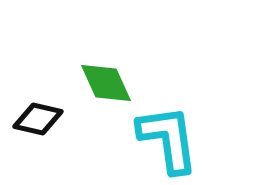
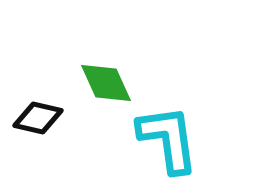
black diamond: moved 1 px up
